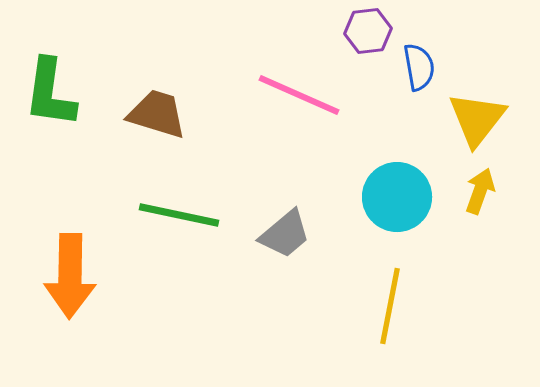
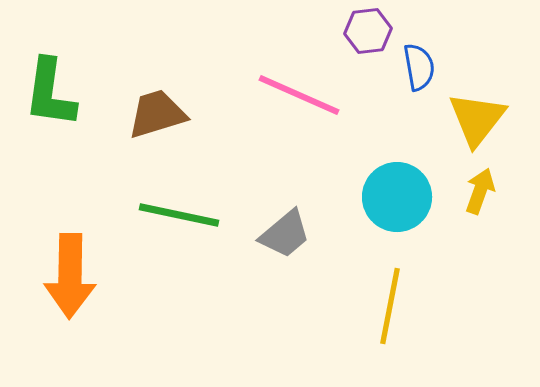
brown trapezoid: rotated 34 degrees counterclockwise
